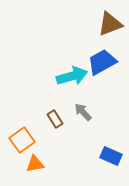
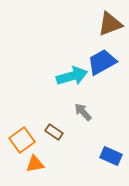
brown rectangle: moved 1 px left, 13 px down; rotated 24 degrees counterclockwise
